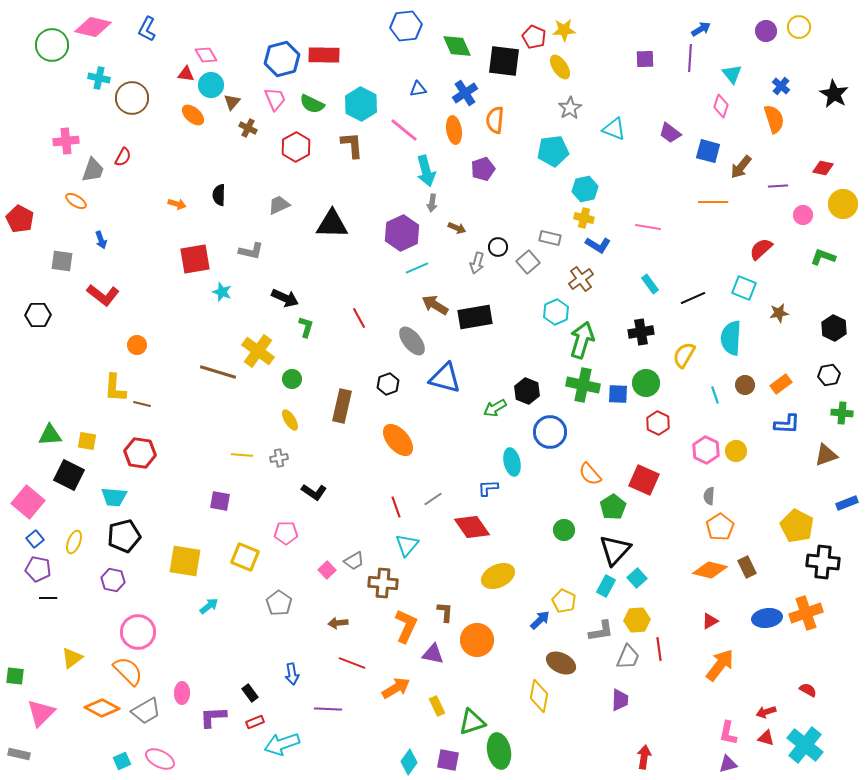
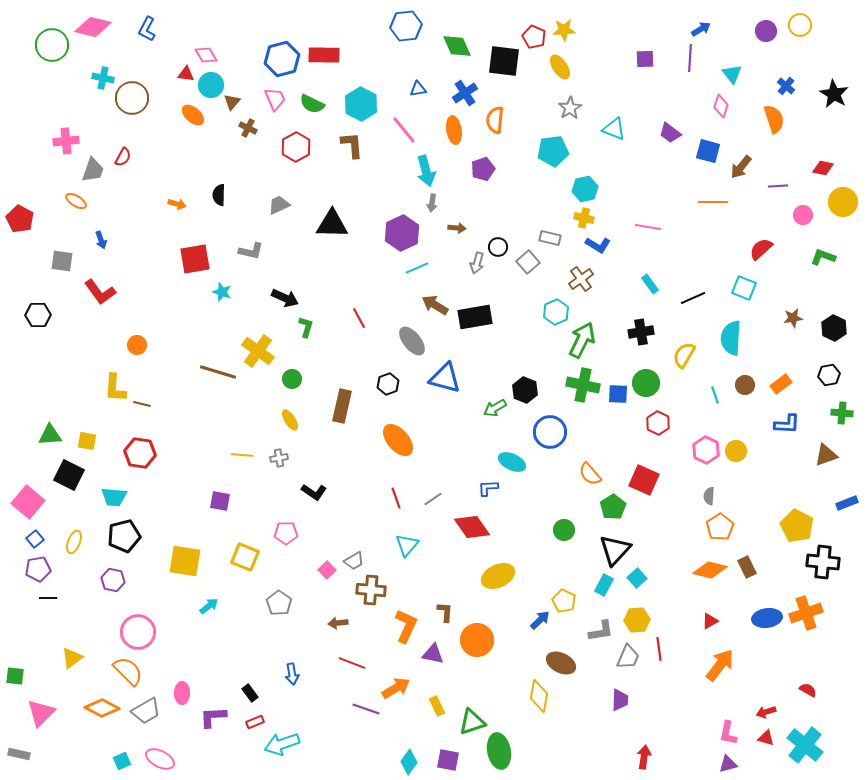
yellow circle at (799, 27): moved 1 px right, 2 px up
cyan cross at (99, 78): moved 4 px right
blue cross at (781, 86): moved 5 px right
pink line at (404, 130): rotated 12 degrees clockwise
yellow circle at (843, 204): moved 2 px up
brown arrow at (457, 228): rotated 18 degrees counterclockwise
red L-shape at (103, 295): moved 3 px left, 3 px up; rotated 16 degrees clockwise
brown star at (779, 313): moved 14 px right, 5 px down
green arrow at (582, 340): rotated 9 degrees clockwise
black hexagon at (527, 391): moved 2 px left, 1 px up
cyan ellipse at (512, 462): rotated 52 degrees counterclockwise
red line at (396, 507): moved 9 px up
purple pentagon at (38, 569): rotated 20 degrees counterclockwise
brown cross at (383, 583): moved 12 px left, 7 px down
cyan rectangle at (606, 586): moved 2 px left, 1 px up
purple line at (328, 709): moved 38 px right; rotated 16 degrees clockwise
